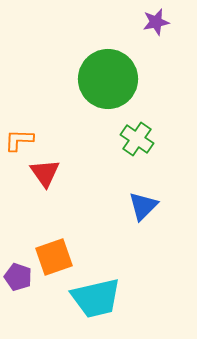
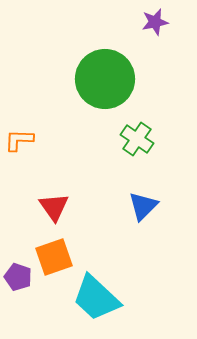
purple star: moved 1 px left
green circle: moved 3 px left
red triangle: moved 9 px right, 34 px down
cyan trapezoid: rotated 56 degrees clockwise
